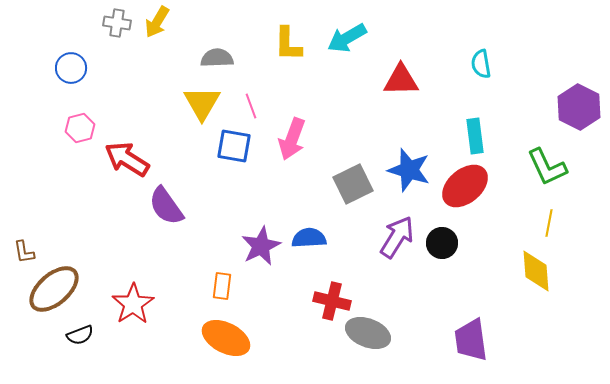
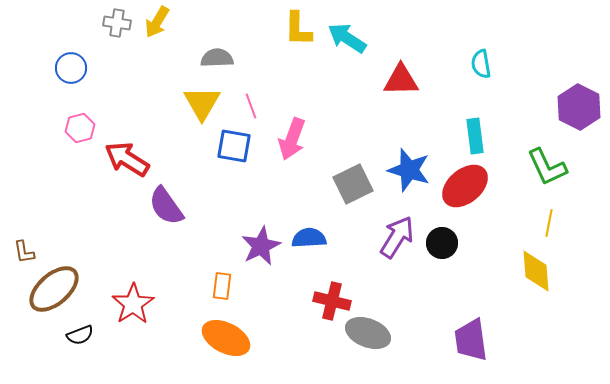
cyan arrow: rotated 63 degrees clockwise
yellow L-shape: moved 10 px right, 15 px up
